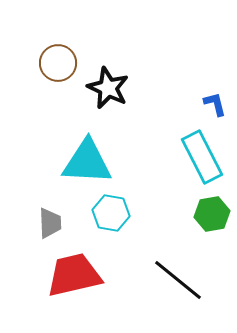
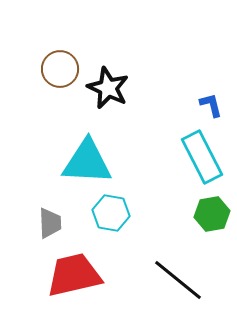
brown circle: moved 2 px right, 6 px down
blue L-shape: moved 4 px left, 1 px down
